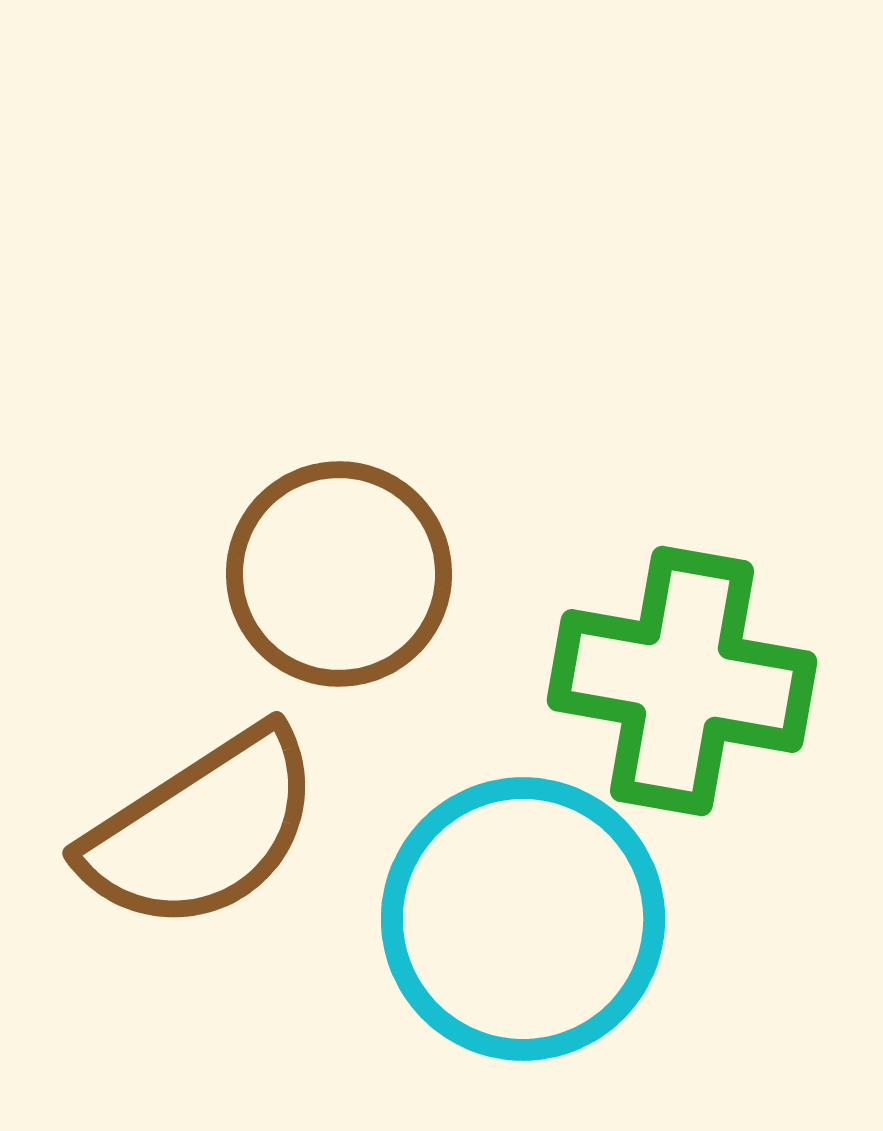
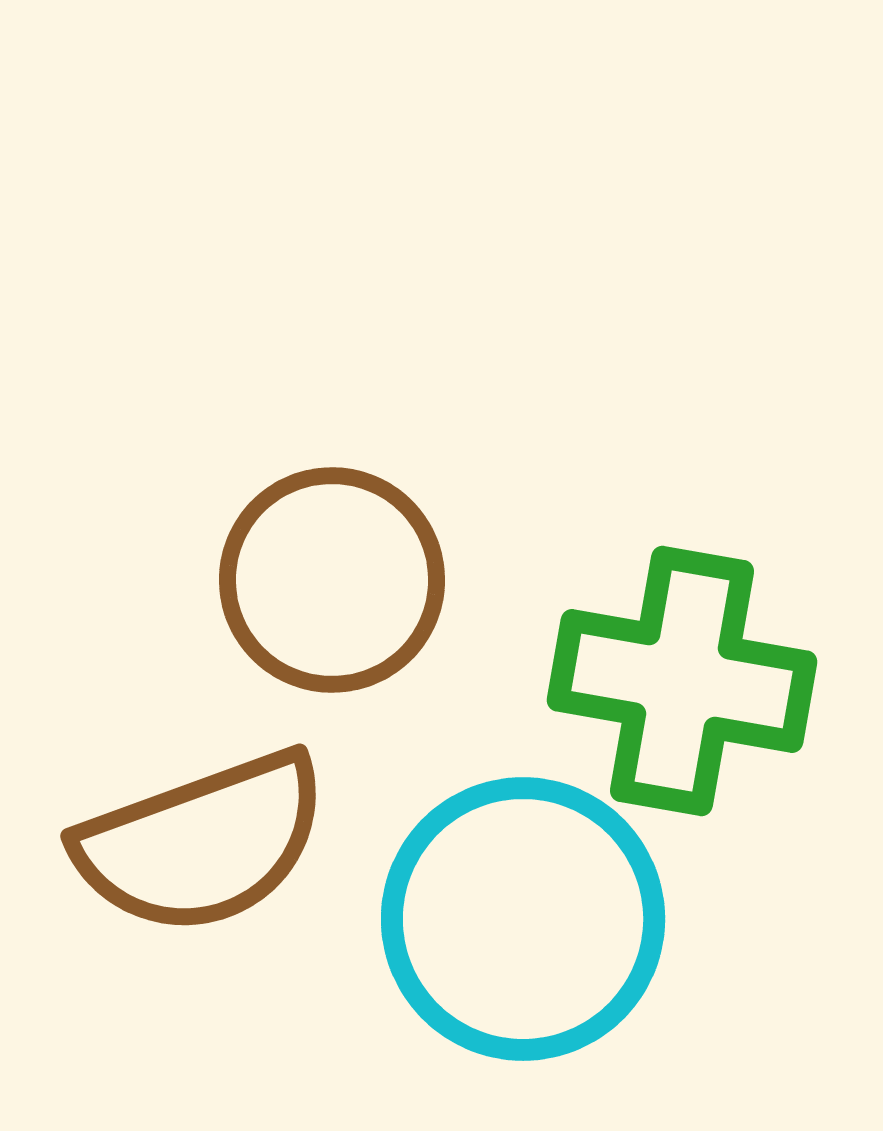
brown circle: moved 7 px left, 6 px down
brown semicircle: moved 13 px down; rotated 13 degrees clockwise
